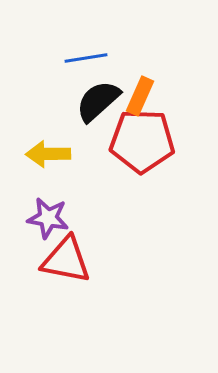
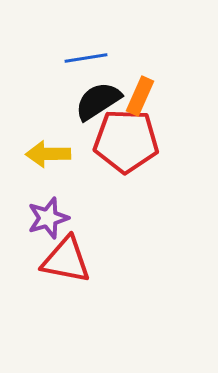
black semicircle: rotated 9 degrees clockwise
red pentagon: moved 16 px left
purple star: rotated 27 degrees counterclockwise
